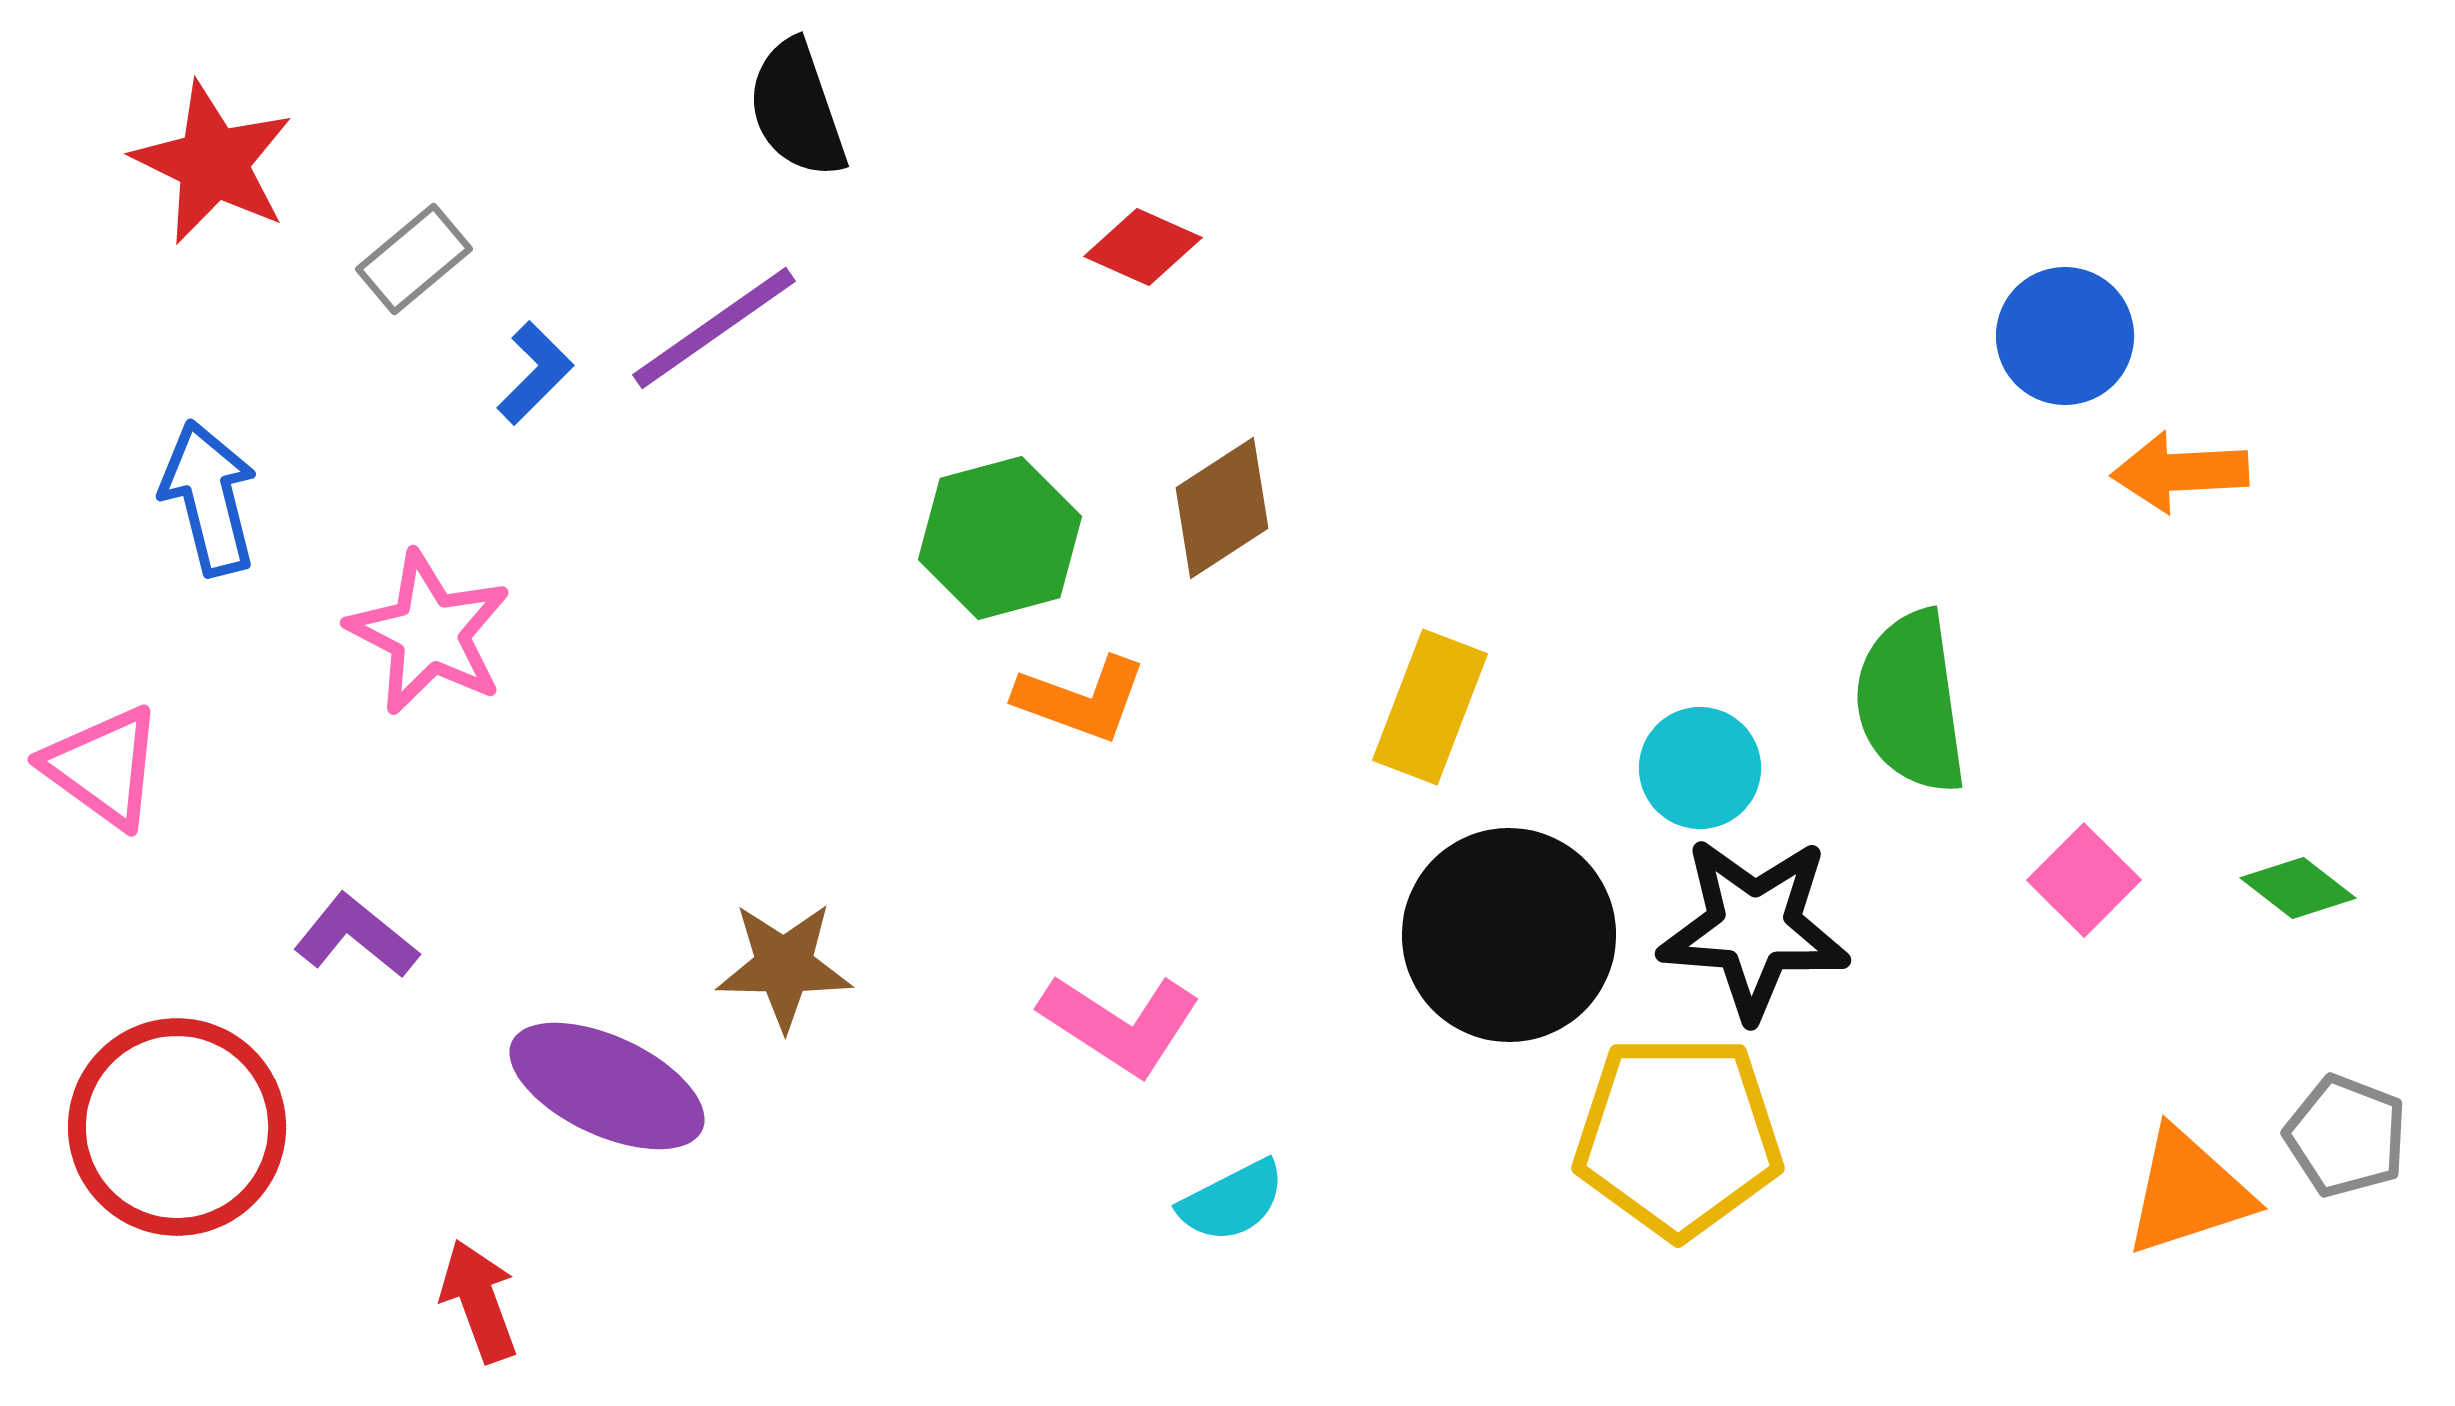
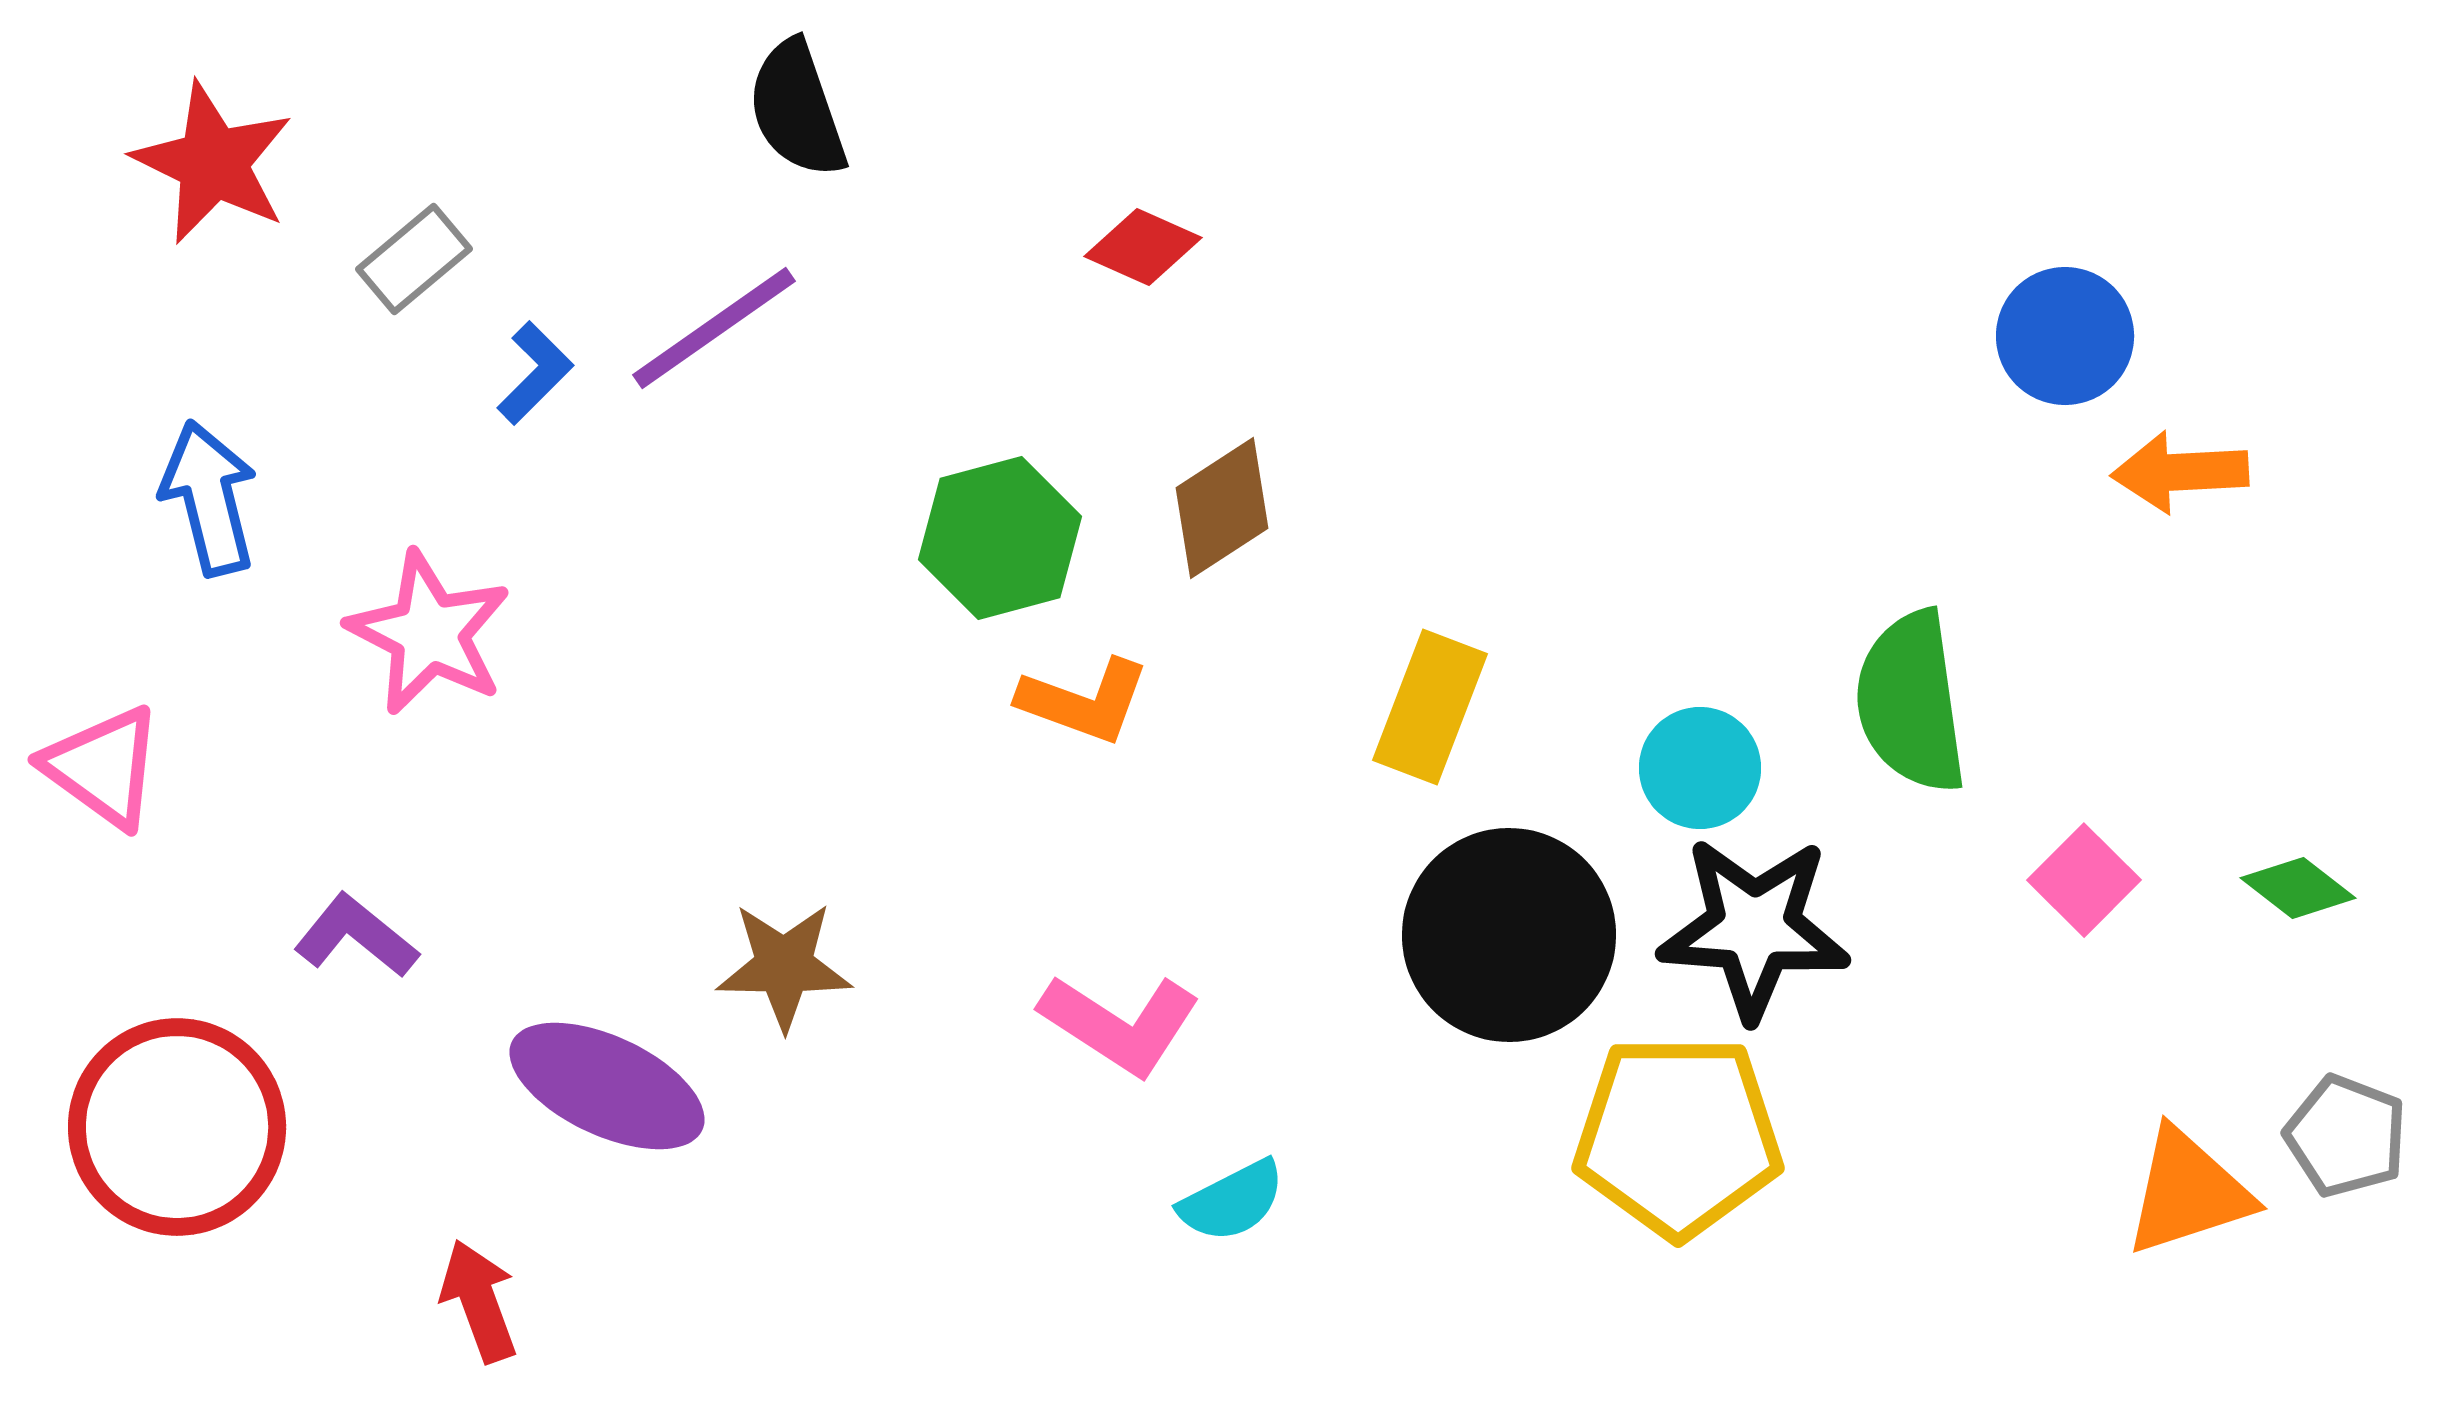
orange L-shape: moved 3 px right, 2 px down
